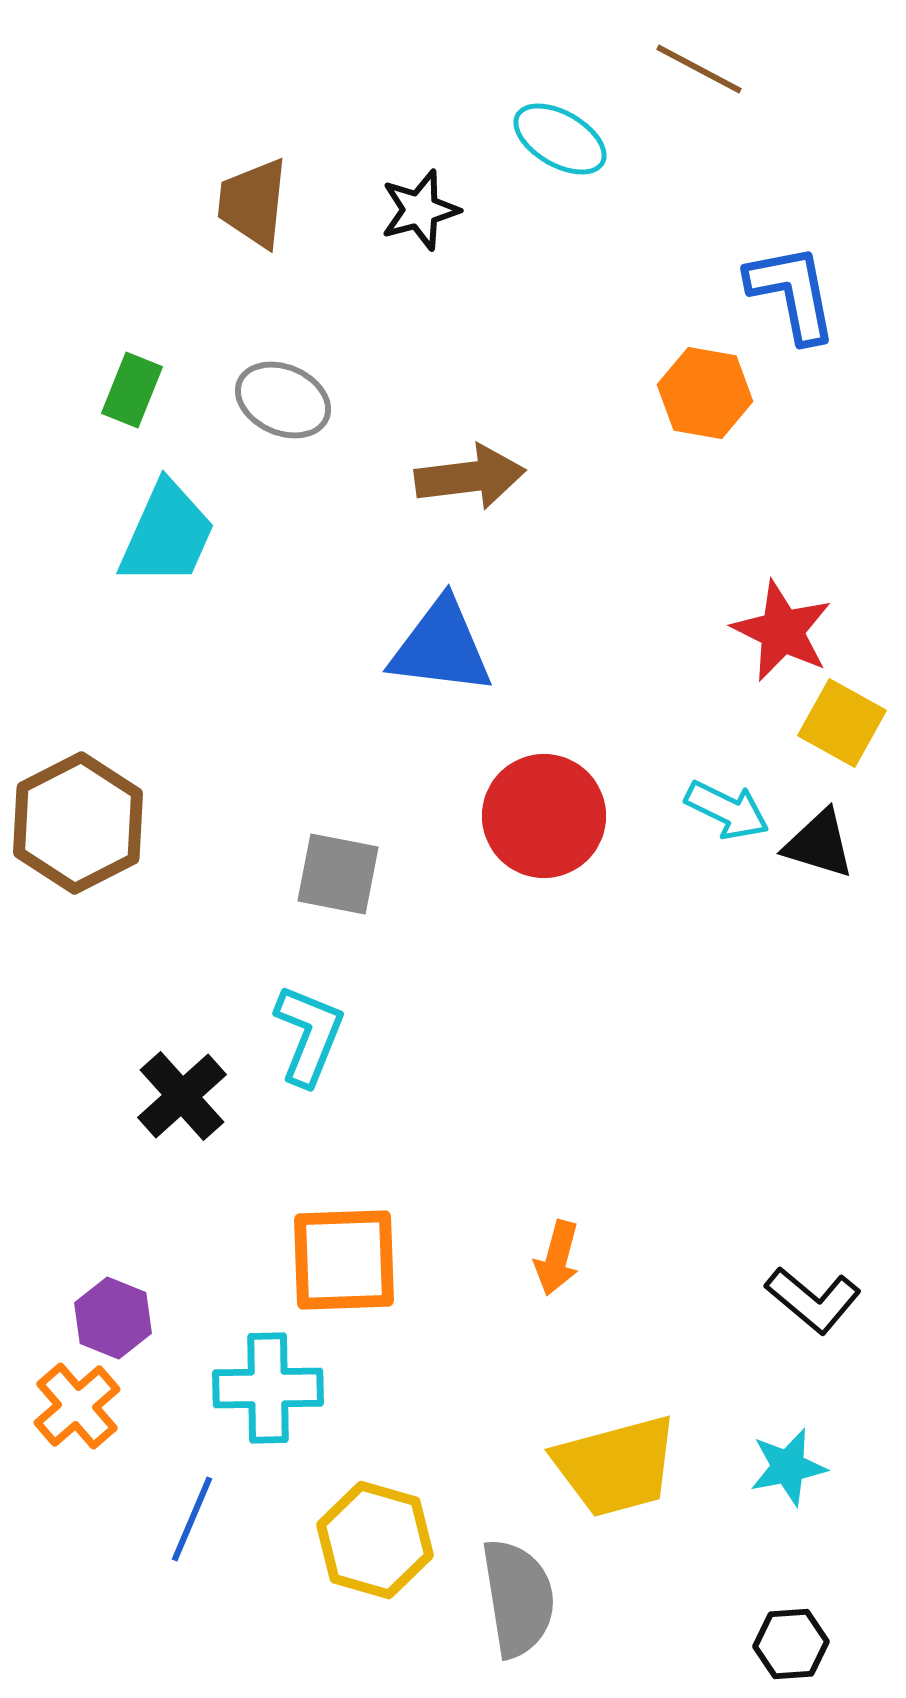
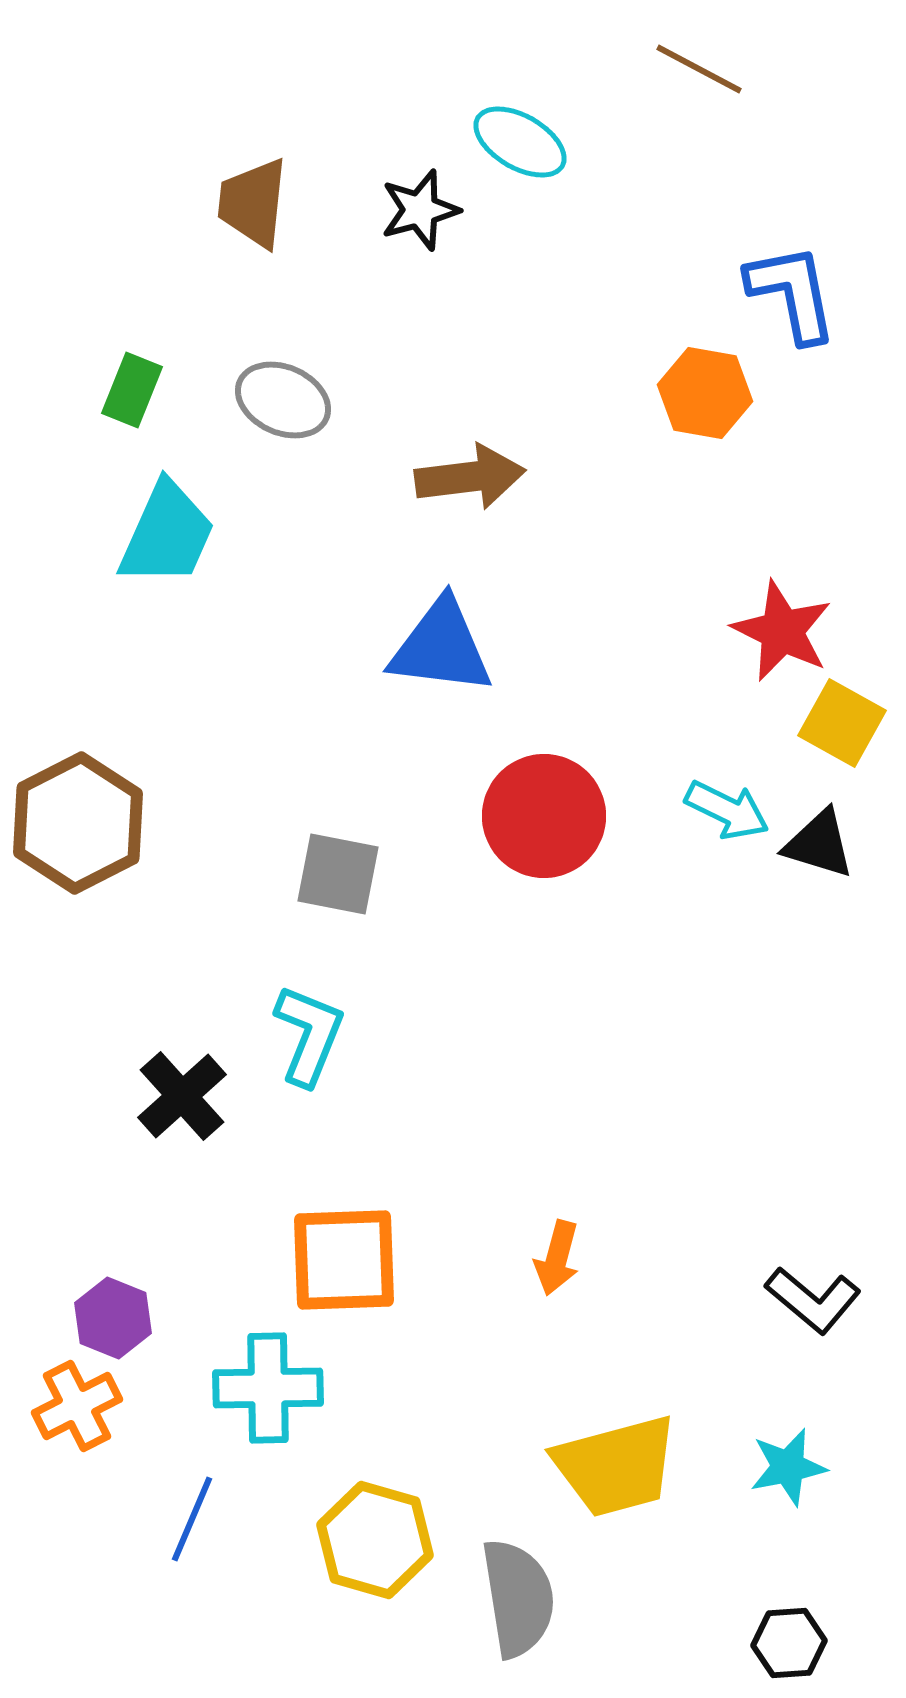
cyan ellipse: moved 40 px left, 3 px down
orange cross: rotated 14 degrees clockwise
black hexagon: moved 2 px left, 1 px up
